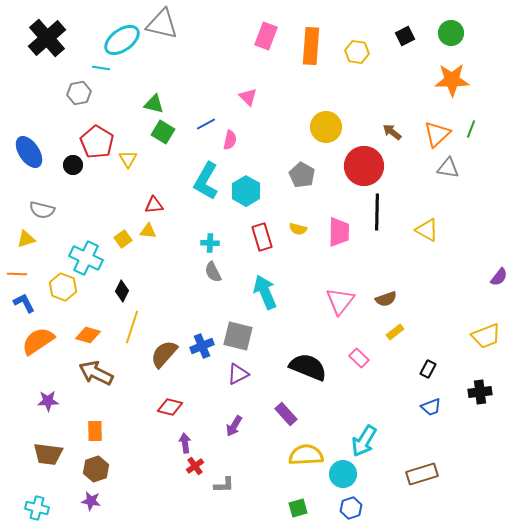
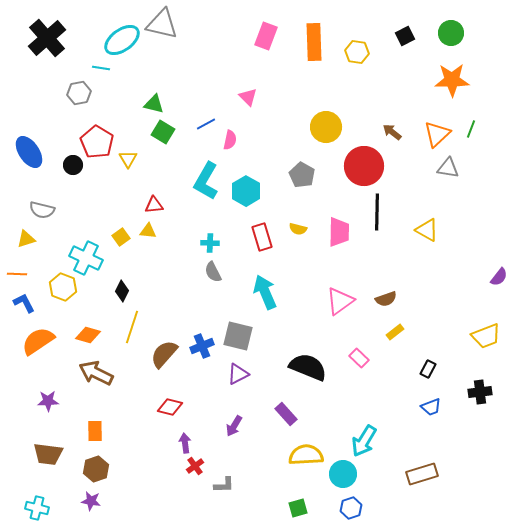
orange rectangle at (311, 46): moved 3 px right, 4 px up; rotated 6 degrees counterclockwise
yellow square at (123, 239): moved 2 px left, 2 px up
pink triangle at (340, 301): rotated 16 degrees clockwise
